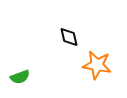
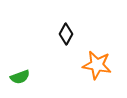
black diamond: moved 3 px left, 3 px up; rotated 40 degrees clockwise
